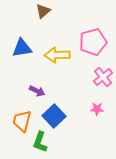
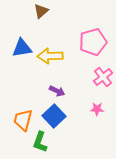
brown triangle: moved 2 px left
yellow arrow: moved 7 px left, 1 px down
purple arrow: moved 20 px right
orange trapezoid: moved 1 px right, 1 px up
